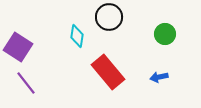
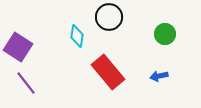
blue arrow: moved 1 px up
